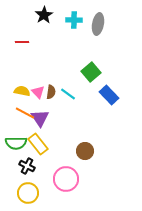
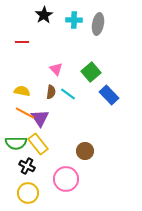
pink triangle: moved 18 px right, 23 px up
